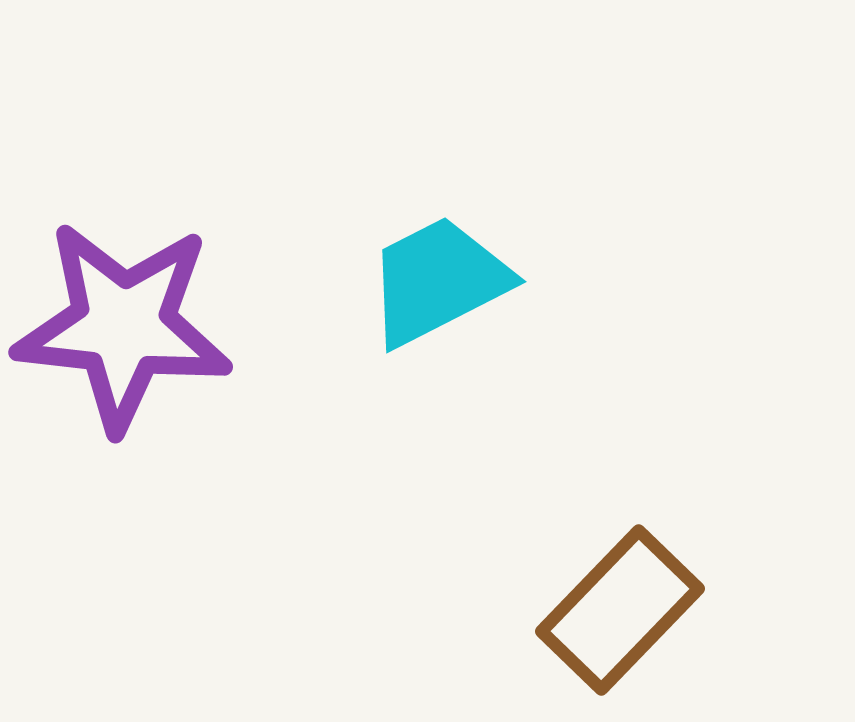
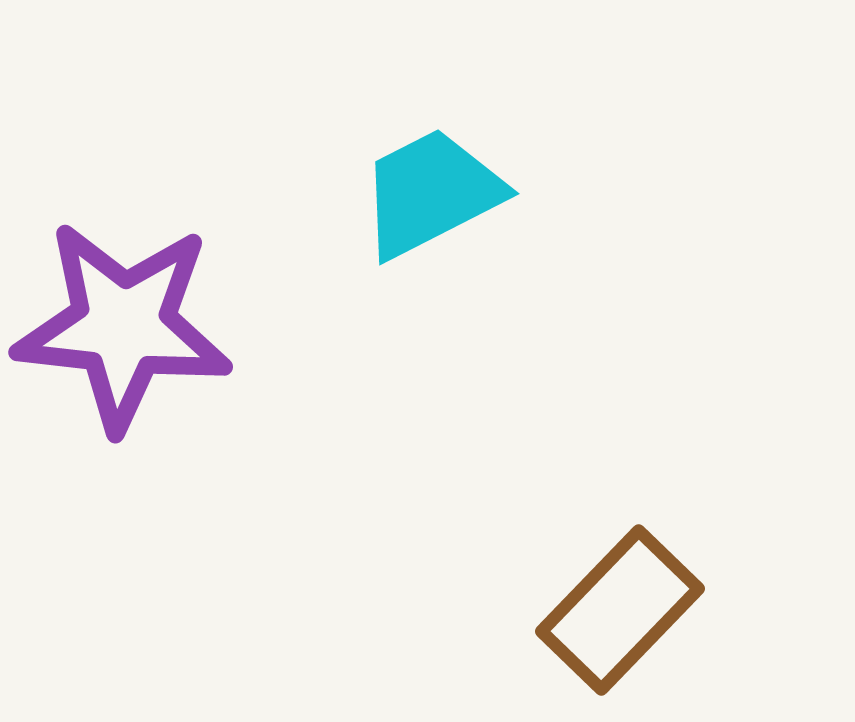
cyan trapezoid: moved 7 px left, 88 px up
